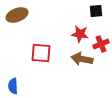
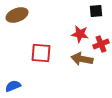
blue semicircle: rotated 70 degrees clockwise
